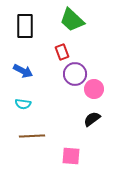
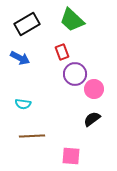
black rectangle: moved 2 px right, 2 px up; rotated 60 degrees clockwise
blue arrow: moved 3 px left, 13 px up
